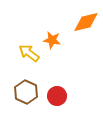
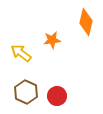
orange diamond: rotated 64 degrees counterclockwise
orange star: rotated 18 degrees counterclockwise
yellow arrow: moved 8 px left
